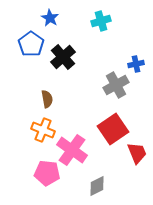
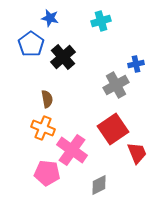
blue star: rotated 18 degrees counterclockwise
orange cross: moved 2 px up
gray diamond: moved 2 px right, 1 px up
